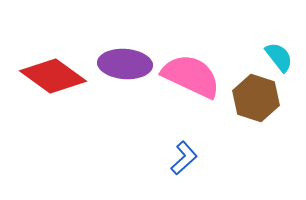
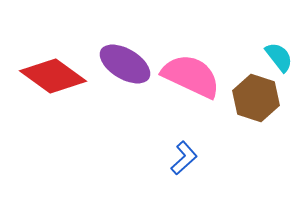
purple ellipse: rotated 27 degrees clockwise
